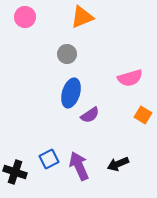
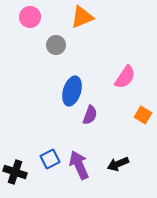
pink circle: moved 5 px right
gray circle: moved 11 px left, 9 px up
pink semicircle: moved 5 px left, 1 px up; rotated 40 degrees counterclockwise
blue ellipse: moved 1 px right, 2 px up
purple semicircle: rotated 36 degrees counterclockwise
blue square: moved 1 px right
purple arrow: moved 1 px up
